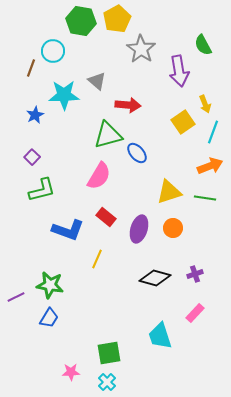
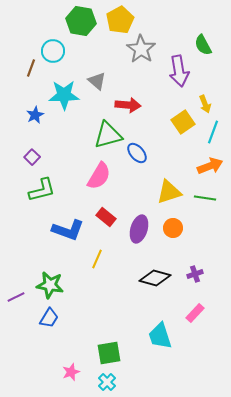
yellow pentagon: moved 3 px right, 1 px down
pink star: rotated 18 degrees counterclockwise
